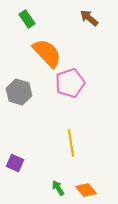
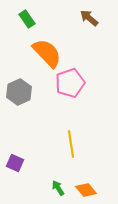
gray hexagon: rotated 20 degrees clockwise
yellow line: moved 1 px down
